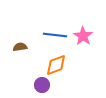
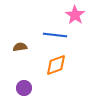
pink star: moved 8 px left, 21 px up
purple circle: moved 18 px left, 3 px down
